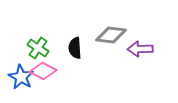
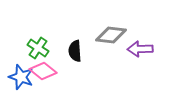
black semicircle: moved 3 px down
pink diamond: rotated 12 degrees clockwise
blue star: rotated 10 degrees counterclockwise
